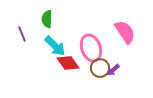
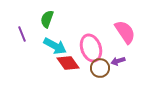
green semicircle: rotated 18 degrees clockwise
cyan arrow: rotated 15 degrees counterclockwise
purple arrow: moved 5 px right, 9 px up; rotated 24 degrees clockwise
